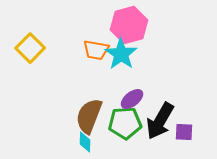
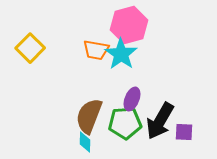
purple ellipse: rotated 30 degrees counterclockwise
